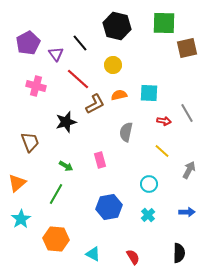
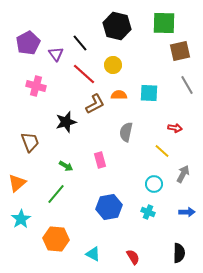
brown square: moved 7 px left, 3 px down
red line: moved 6 px right, 5 px up
orange semicircle: rotated 14 degrees clockwise
gray line: moved 28 px up
red arrow: moved 11 px right, 7 px down
gray arrow: moved 6 px left, 4 px down
cyan circle: moved 5 px right
green line: rotated 10 degrees clockwise
cyan cross: moved 3 px up; rotated 24 degrees counterclockwise
